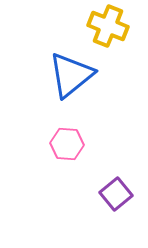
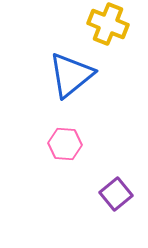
yellow cross: moved 2 px up
pink hexagon: moved 2 px left
